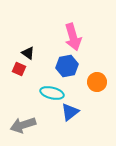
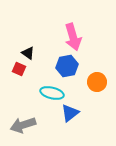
blue triangle: moved 1 px down
